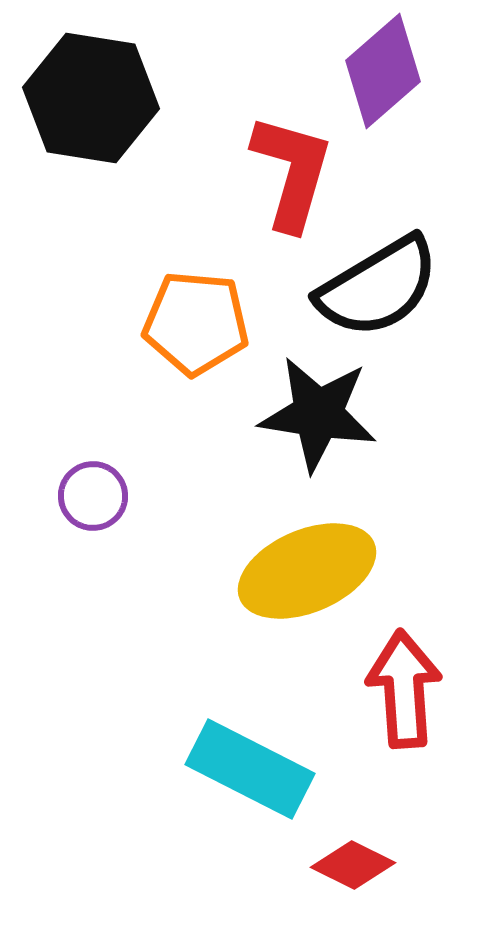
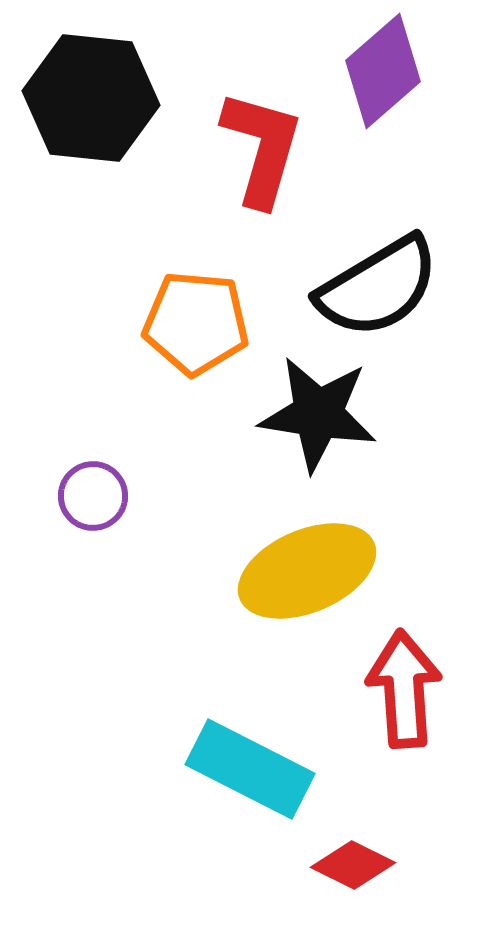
black hexagon: rotated 3 degrees counterclockwise
red L-shape: moved 30 px left, 24 px up
